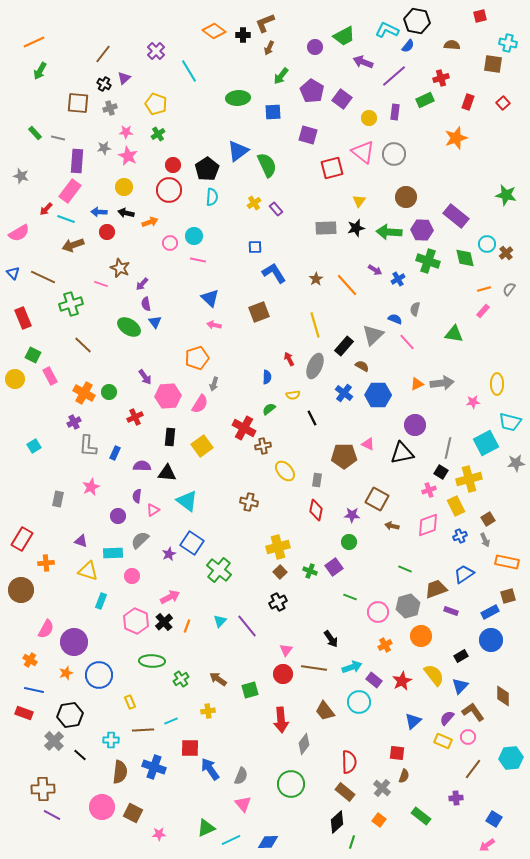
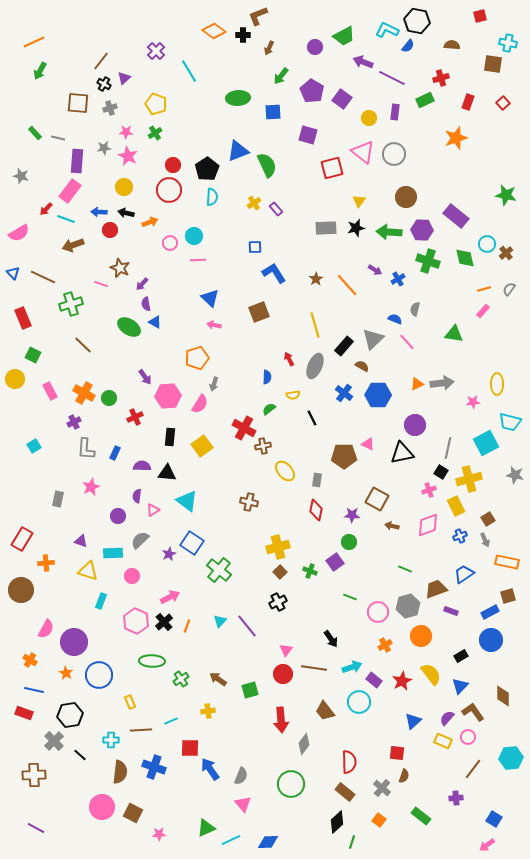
brown L-shape at (265, 23): moved 7 px left, 7 px up
brown line at (103, 54): moved 2 px left, 7 px down
purple line at (394, 76): moved 2 px left, 2 px down; rotated 68 degrees clockwise
green cross at (158, 134): moved 3 px left, 1 px up
blue triangle at (238, 151): rotated 15 degrees clockwise
red circle at (107, 232): moved 3 px right, 2 px up
pink line at (198, 260): rotated 14 degrees counterclockwise
blue triangle at (155, 322): rotated 24 degrees counterclockwise
gray triangle at (373, 335): moved 4 px down
pink rectangle at (50, 376): moved 15 px down
green circle at (109, 392): moved 6 px down
gray L-shape at (88, 446): moved 2 px left, 3 px down
gray star at (516, 463): moved 1 px left, 12 px down; rotated 18 degrees clockwise
purple square at (334, 567): moved 1 px right, 5 px up
orange star at (66, 673): rotated 24 degrees counterclockwise
yellow semicircle at (434, 675): moved 3 px left, 1 px up
brown line at (143, 730): moved 2 px left
brown cross at (43, 789): moved 9 px left, 14 px up
purple line at (52, 815): moved 16 px left, 13 px down
